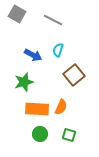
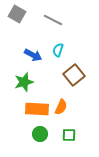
green square: rotated 16 degrees counterclockwise
